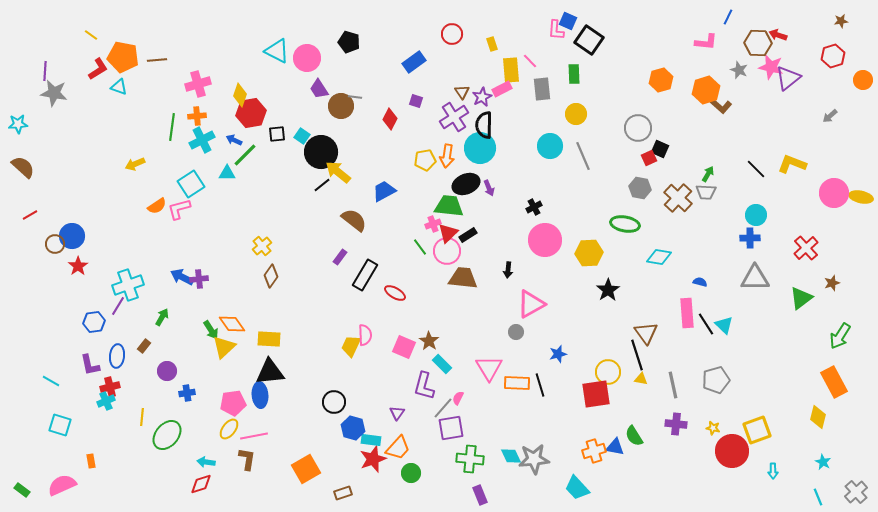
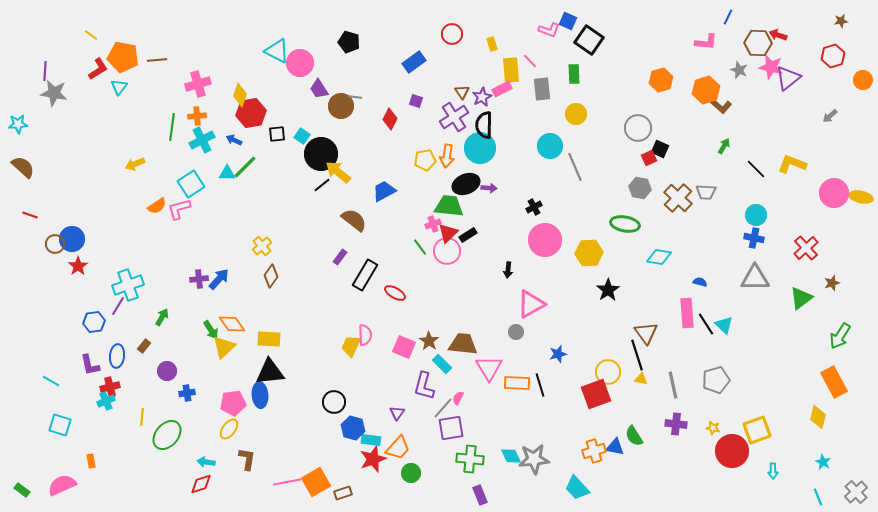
pink L-shape at (556, 30): moved 7 px left; rotated 75 degrees counterclockwise
pink circle at (307, 58): moved 7 px left, 5 px down
cyan triangle at (119, 87): rotated 48 degrees clockwise
black circle at (321, 152): moved 2 px down
green line at (245, 155): moved 12 px down
gray line at (583, 156): moved 8 px left, 11 px down
green arrow at (708, 174): moved 16 px right, 28 px up
purple arrow at (489, 188): rotated 63 degrees counterclockwise
red line at (30, 215): rotated 49 degrees clockwise
blue circle at (72, 236): moved 3 px down
blue cross at (750, 238): moved 4 px right; rotated 12 degrees clockwise
blue arrow at (182, 277): moved 37 px right, 2 px down; rotated 105 degrees clockwise
brown trapezoid at (463, 278): moved 66 px down
red square at (596, 394): rotated 12 degrees counterclockwise
pink line at (254, 436): moved 33 px right, 46 px down
orange square at (306, 469): moved 10 px right, 13 px down
